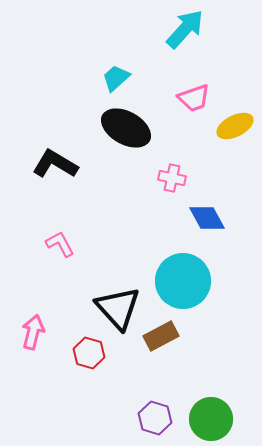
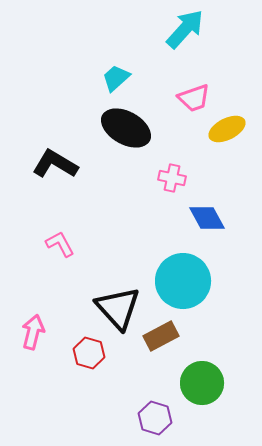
yellow ellipse: moved 8 px left, 3 px down
green circle: moved 9 px left, 36 px up
